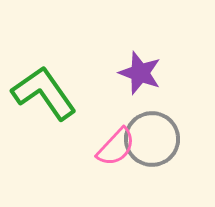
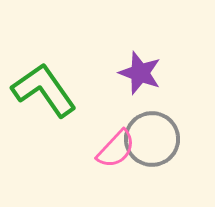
green L-shape: moved 3 px up
pink semicircle: moved 2 px down
